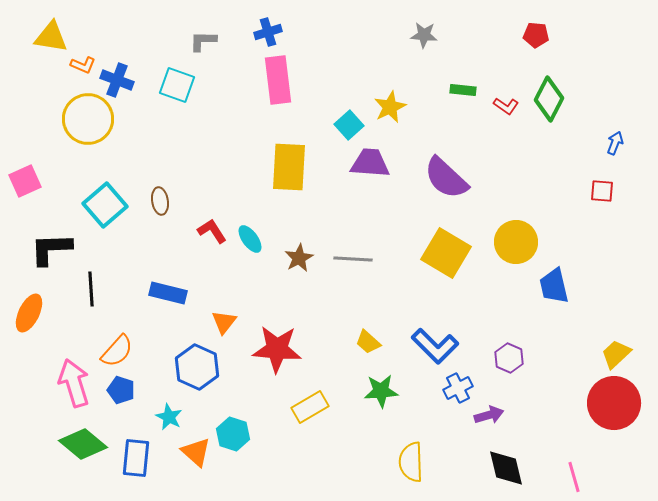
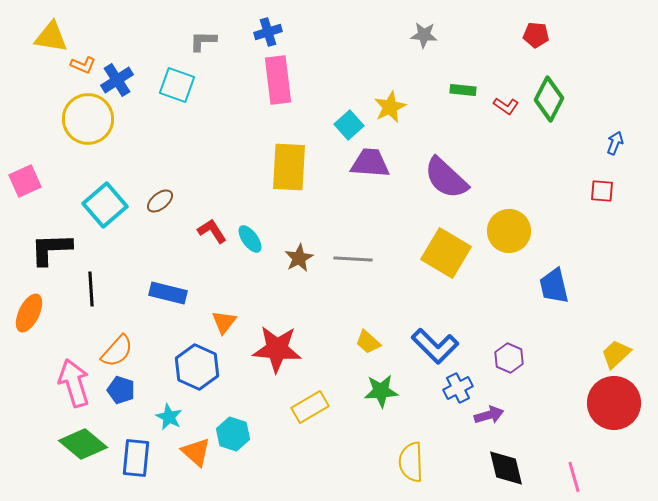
blue cross at (117, 80): rotated 36 degrees clockwise
brown ellipse at (160, 201): rotated 60 degrees clockwise
yellow circle at (516, 242): moved 7 px left, 11 px up
